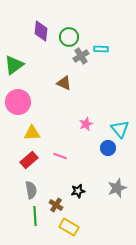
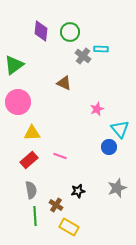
green circle: moved 1 px right, 5 px up
gray cross: moved 2 px right; rotated 21 degrees counterclockwise
pink star: moved 11 px right, 15 px up
blue circle: moved 1 px right, 1 px up
